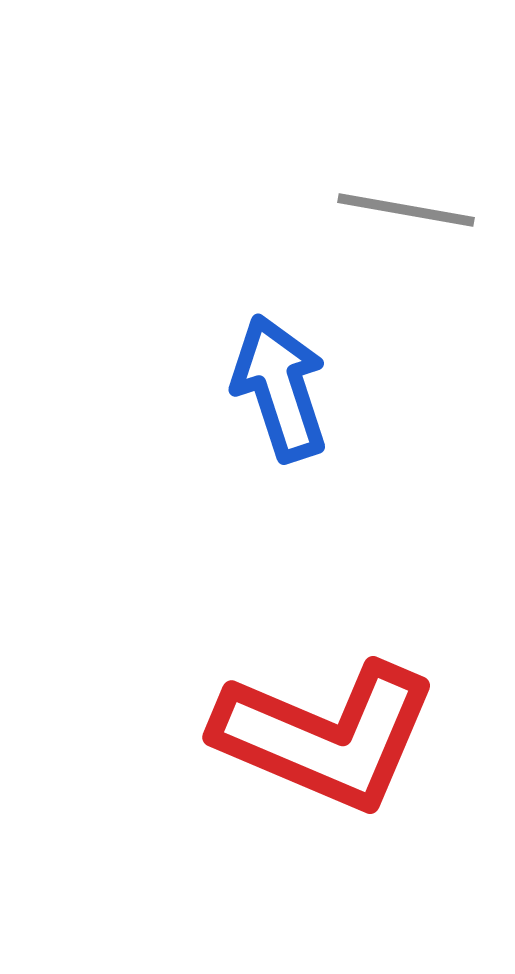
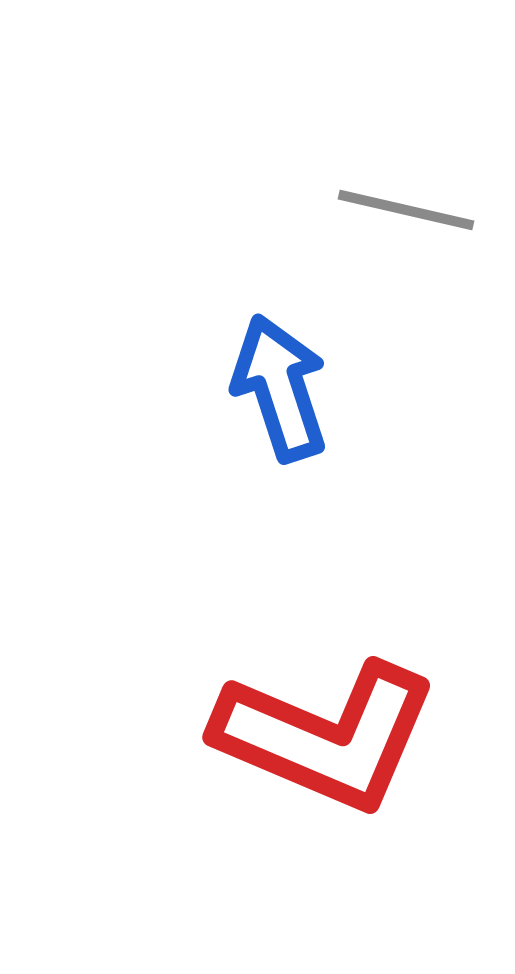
gray line: rotated 3 degrees clockwise
